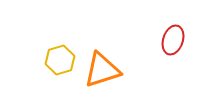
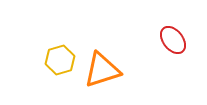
red ellipse: rotated 56 degrees counterclockwise
